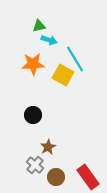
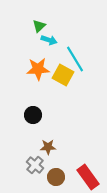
green triangle: rotated 32 degrees counterclockwise
orange star: moved 5 px right, 5 px down
brown star: rotated 28 degrees clockwise
